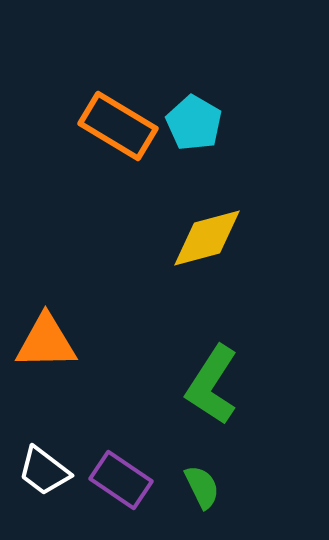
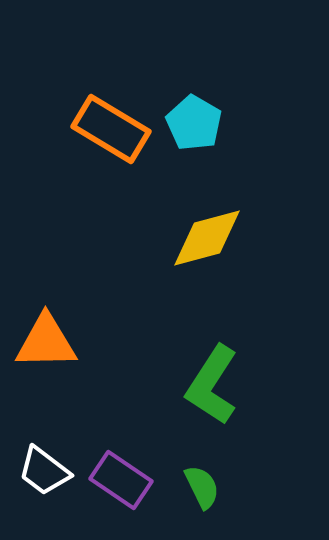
orange rectangle: moved 7 px left, 3 px down
